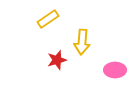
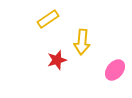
pink ellipse: rotated 50 degrees counterclockwise
